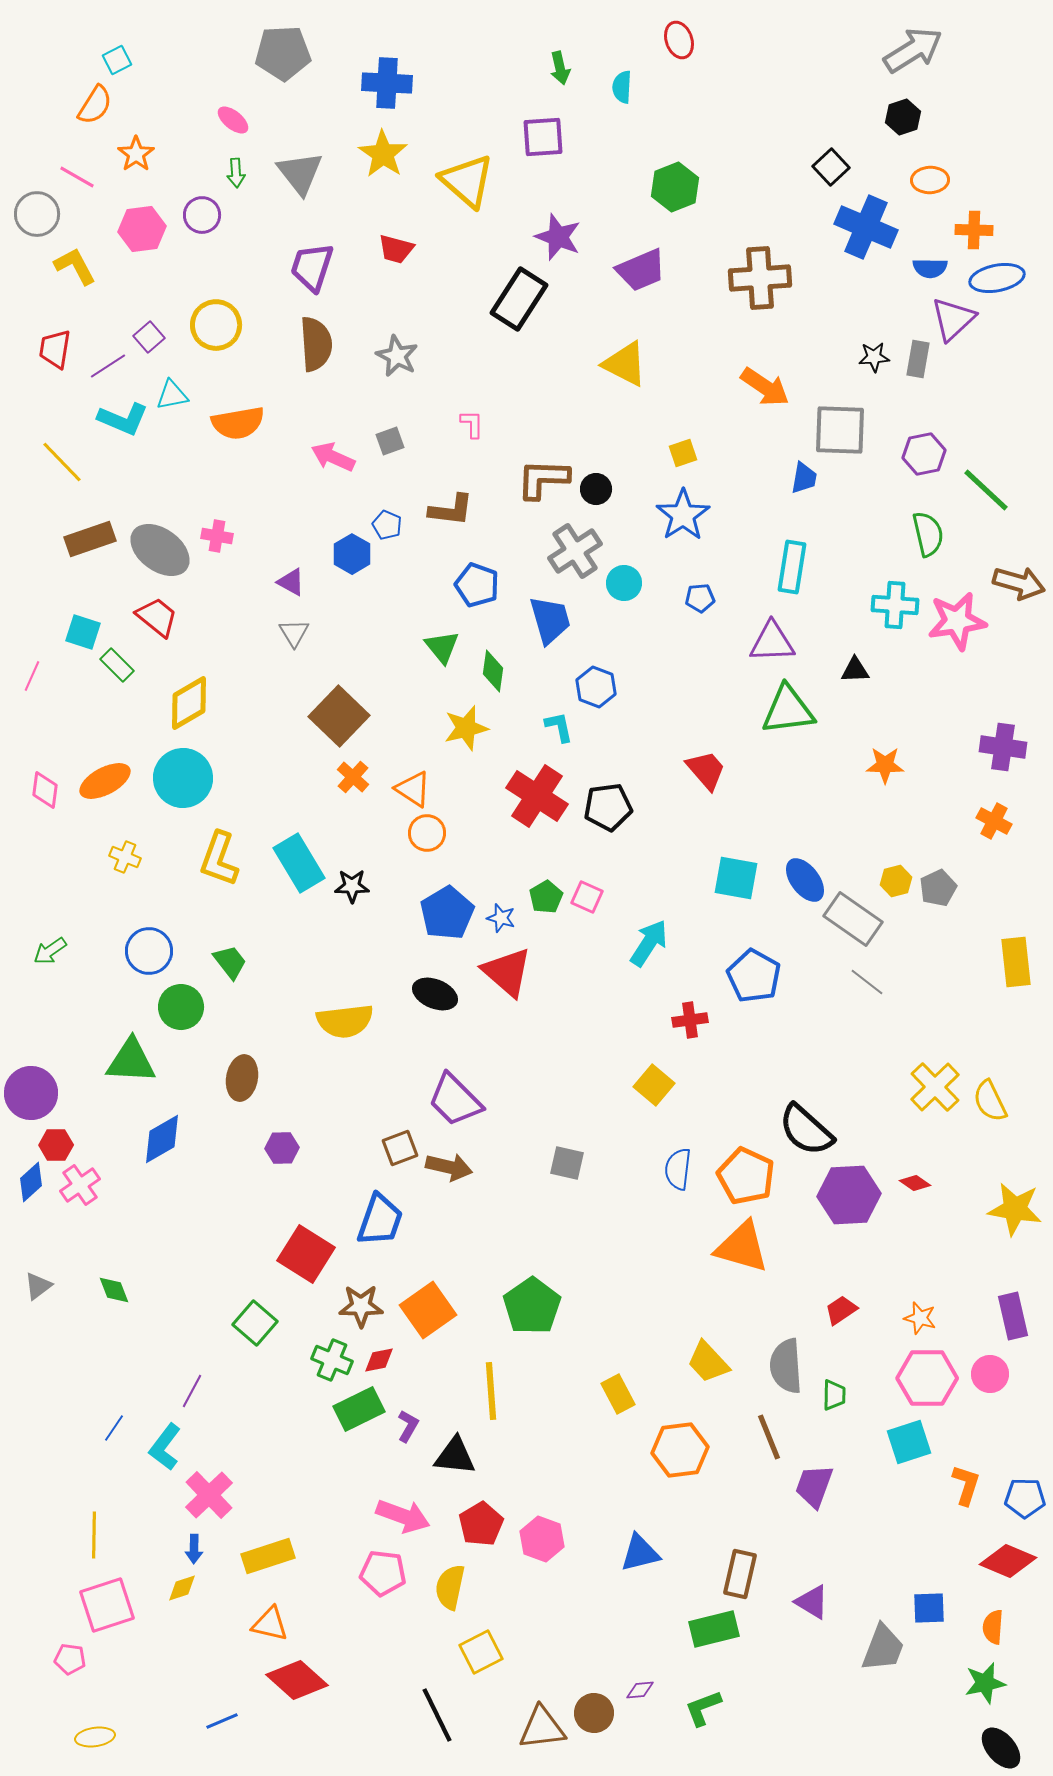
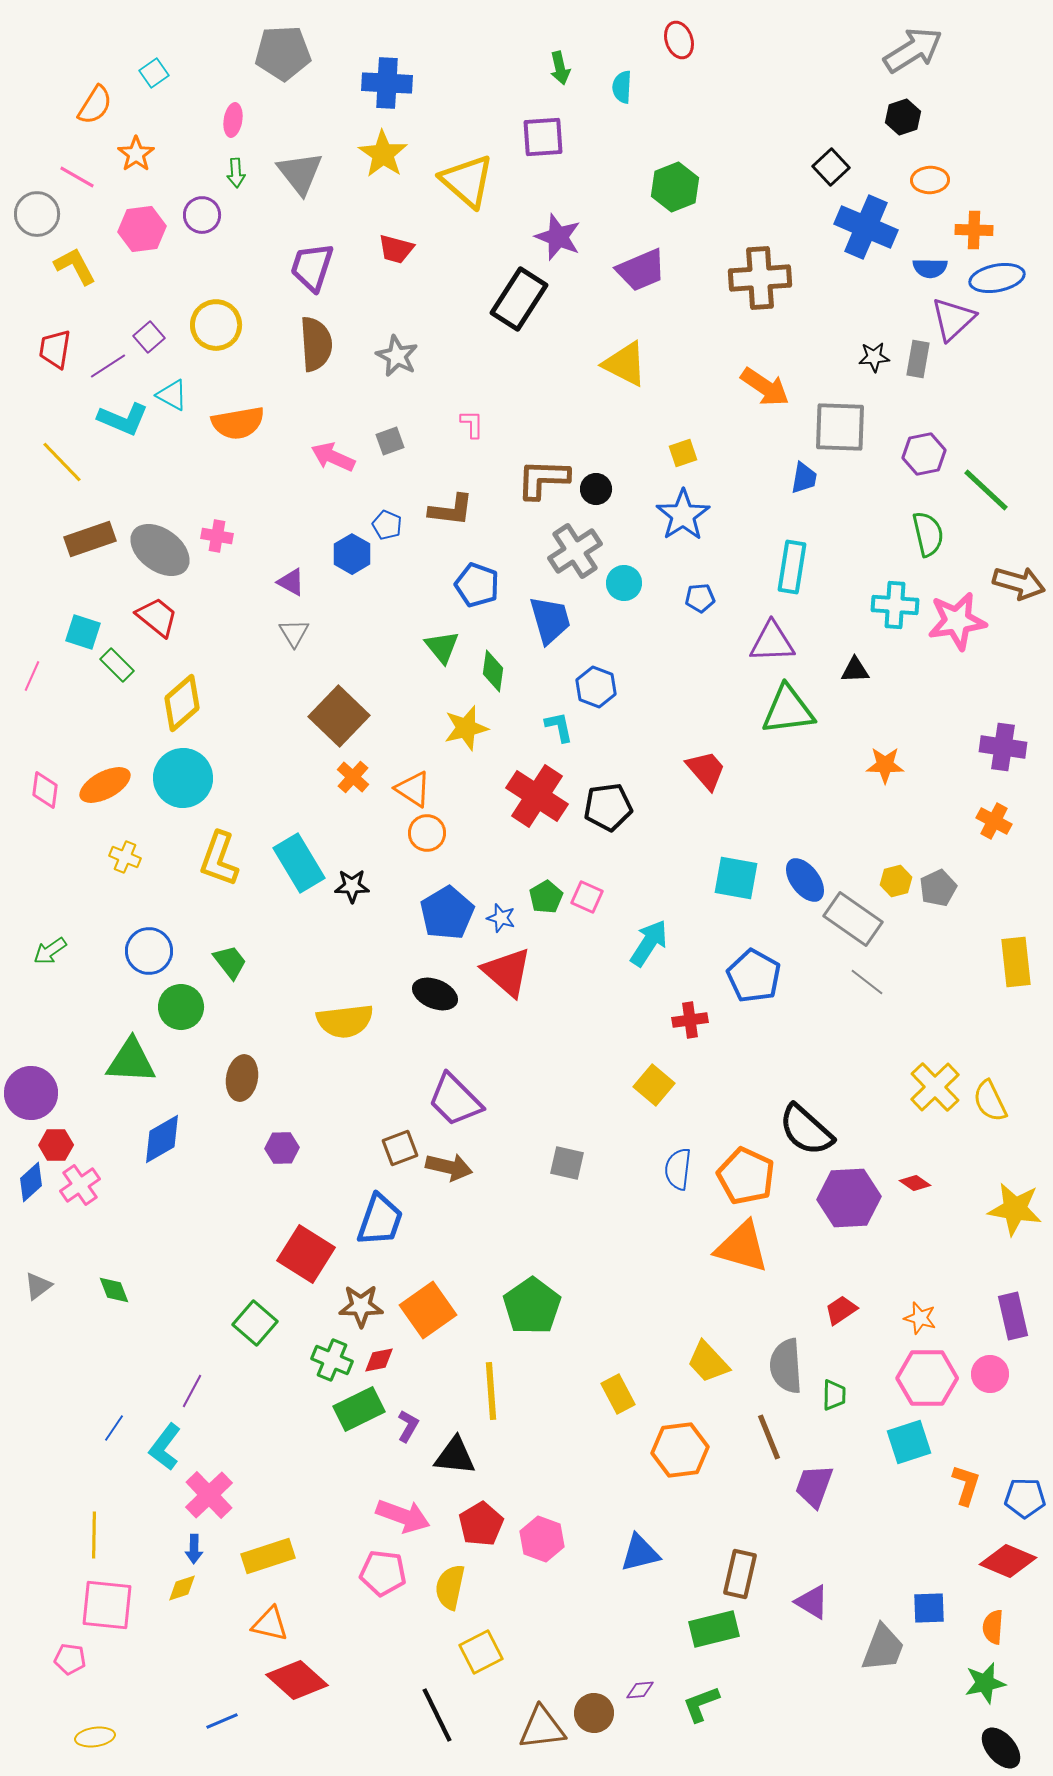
cyan square at (117, 60): moved 37 px right, 13 px down; rotated 8 degrees counterclockwise
pink ellipse at (233, 120): rotated 60 degrees clockwise
cyan triangle at (172, 395): rotated 40 degrees clockwise
gray square at (840, 430): moved 3 px up
yellow diamond at (189, 703): moved 7 px left; rotated 10 degrees counterclockwise
orange ellipse at (105, 781): moved 4 px down
purple hexagon at (849, 1195): moved 3 px down
pink square at (107, 1605): rotated 24 degrees clockwise
green L-shape at (703, 1708): moved 2 px left, 4 px up
